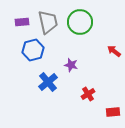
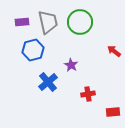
purple star: rotated 16 degrees clockwise
red cross: rotated 24 degrees clockwise
